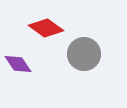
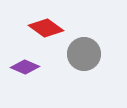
purple diamond: moved 7 px right, 3 px down; rotated 32 degrees counterclockwise
